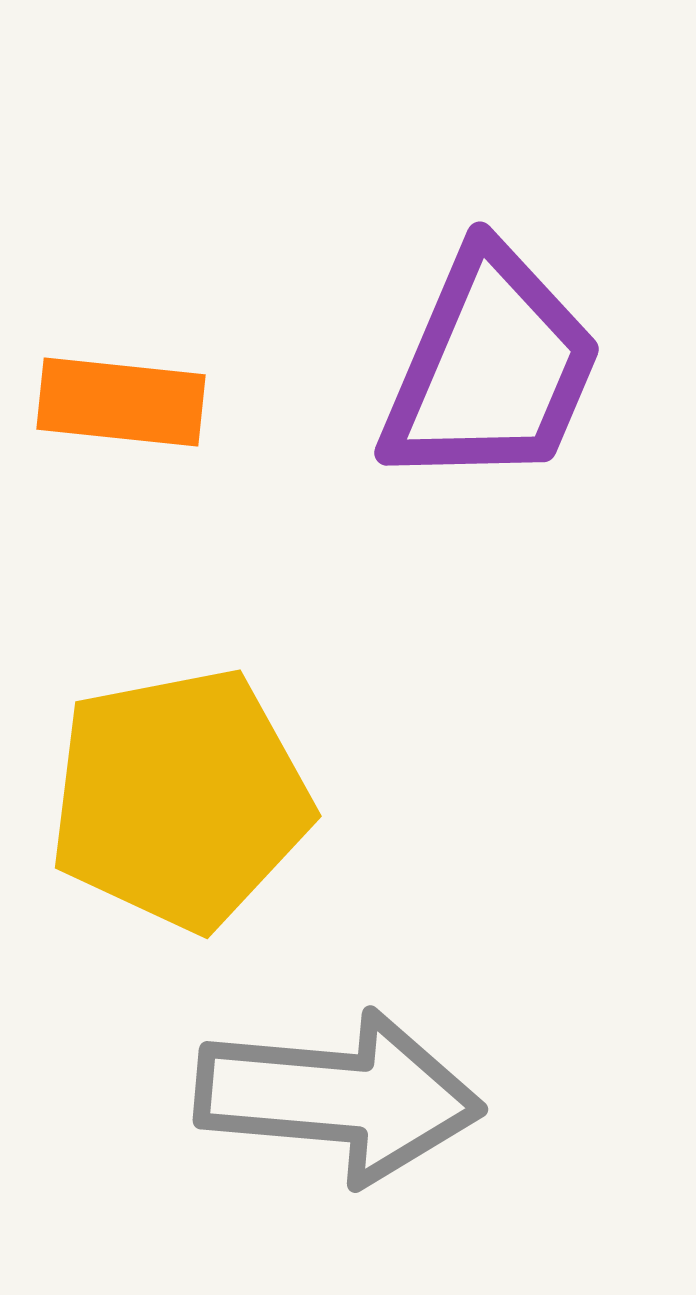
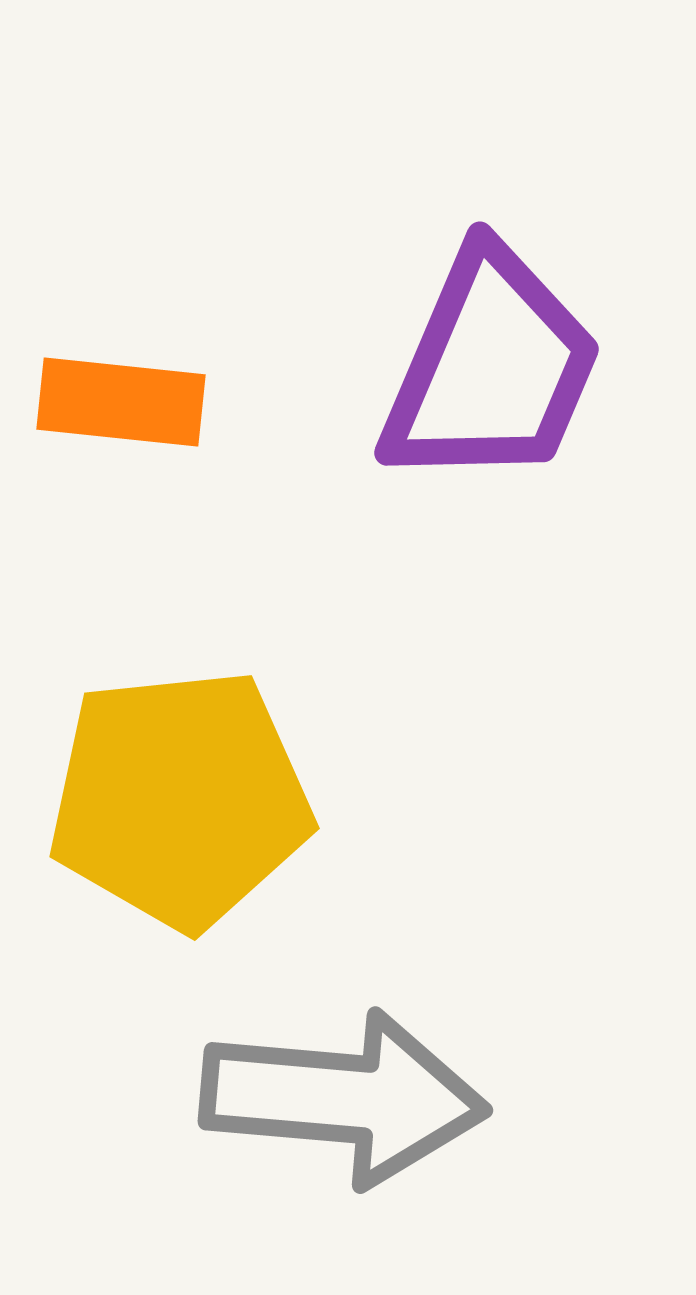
yellow pentagon: rotated 5 degrees clockwise
gray arrow: moved 5 px right, 1 px down
